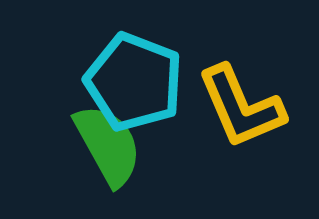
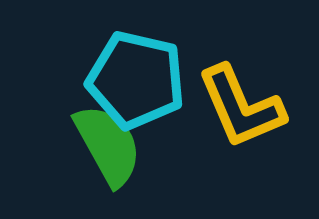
cyan pentagon: moved 2 px right, 2 px up; rotated 8 degrees counterclockwise
